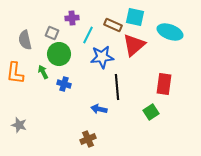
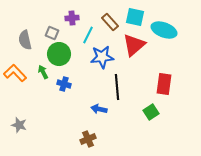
brown rectangle: moved 3 px left, 3 px up; rotated 24 degrees clockwise
cyan ellipse: moved 6 px left, 2 px up
orange L-shape: rotated 130 degrees clockwise
